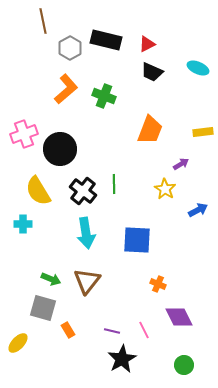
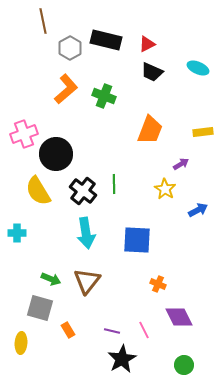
black circle: moved 4 px left, 5 px down
cyan cross: moved 6 px left, 9 px down
gray square: moved 3 px left
yellow ellipse: moved 3 px right; rotated 40 degrees counterclockwise
